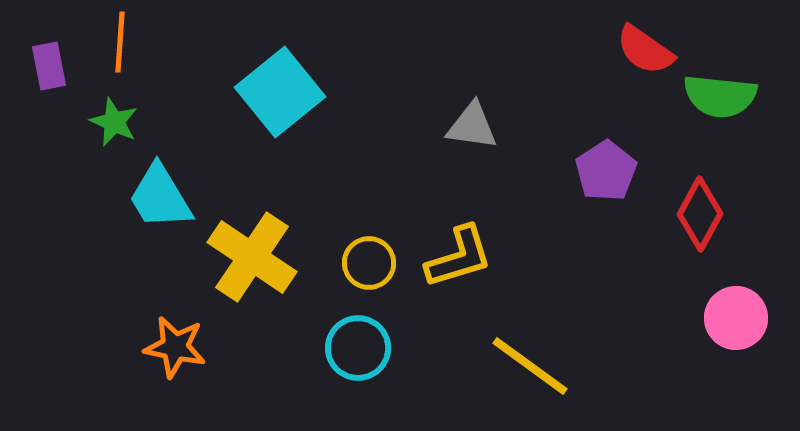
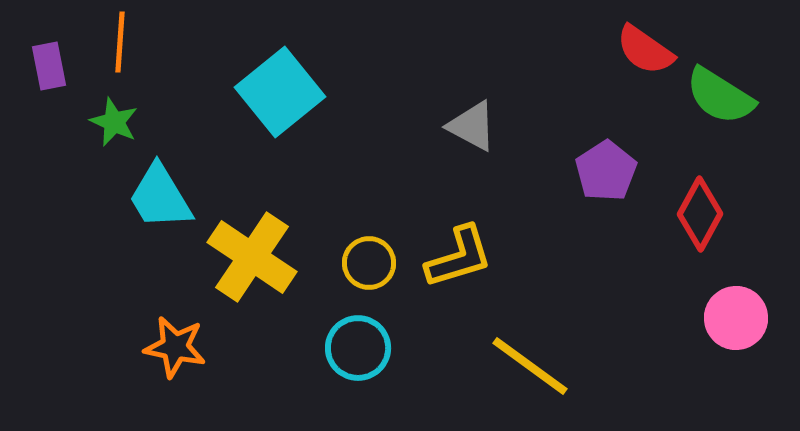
green semicircle: rotated 26 degrees clockwise
gray triangle: rotated 20 degrees clockwise
